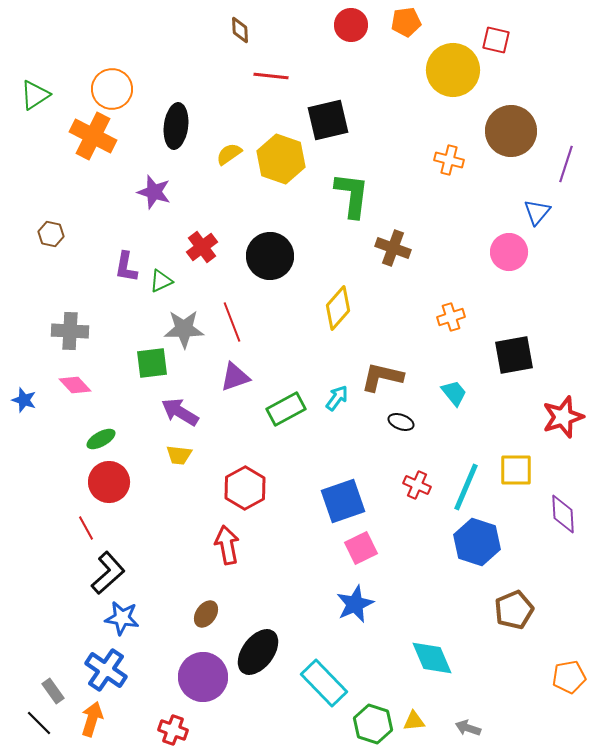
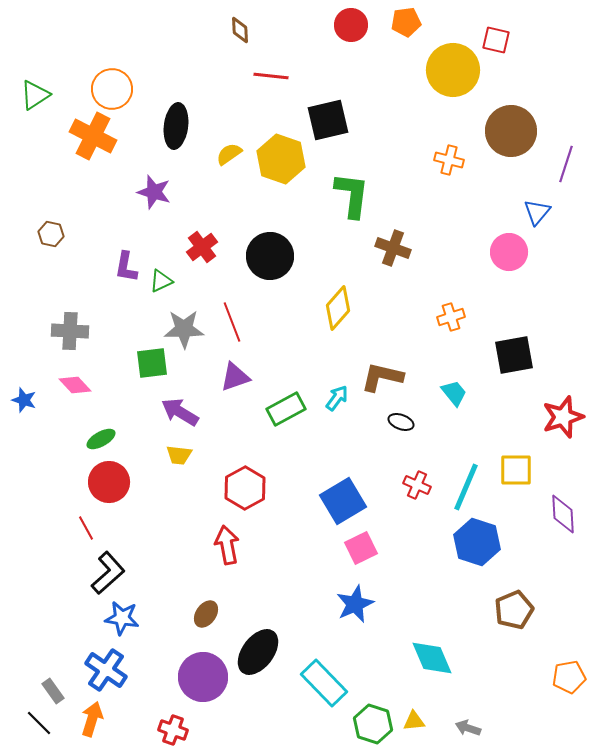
blue square at (343, 501): rotated 12 degrees counterclockwise
